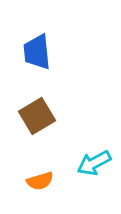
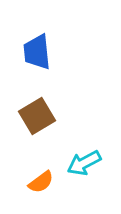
cyan arrow: moved 10 px left
orange semicircle: moved 1 px right, 1 px down; rotated 20 degrees counterclockwise
